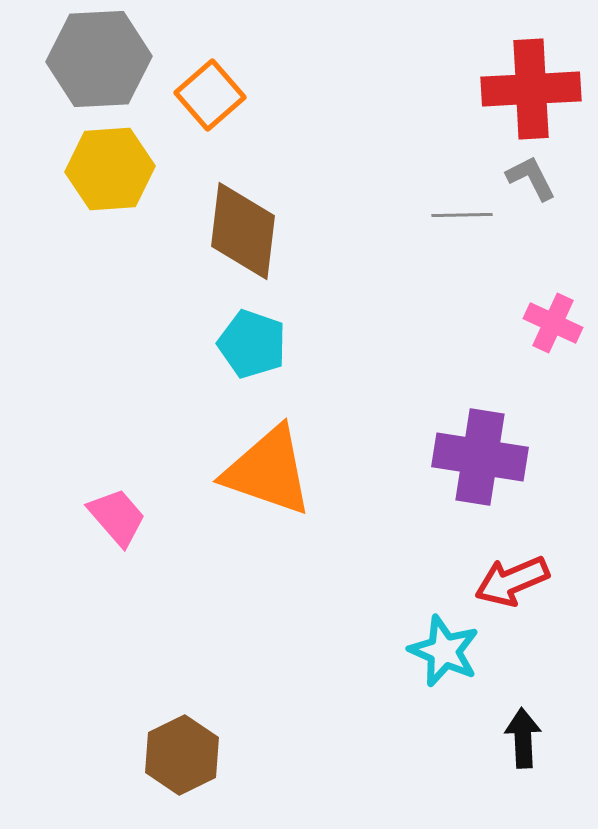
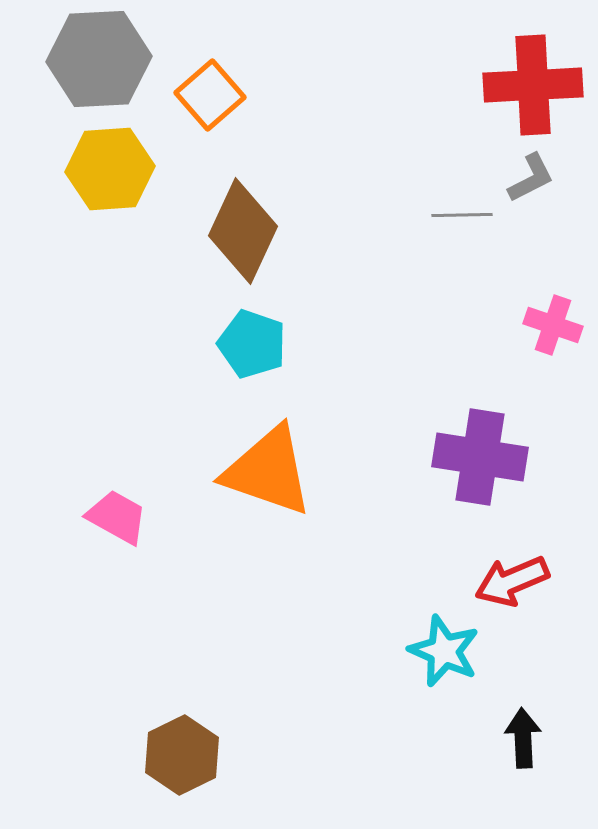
red cross: moved 2 px right, 4 px up
gray L-shape: rotated 90 degrees clockwise
brown diamond: rotated 18 degrees clockwise
pink cross: moved 2 px down; rotated 6 degrees counterclockwise
pink trapezoid: rotated 20 degrees counterclockwise
